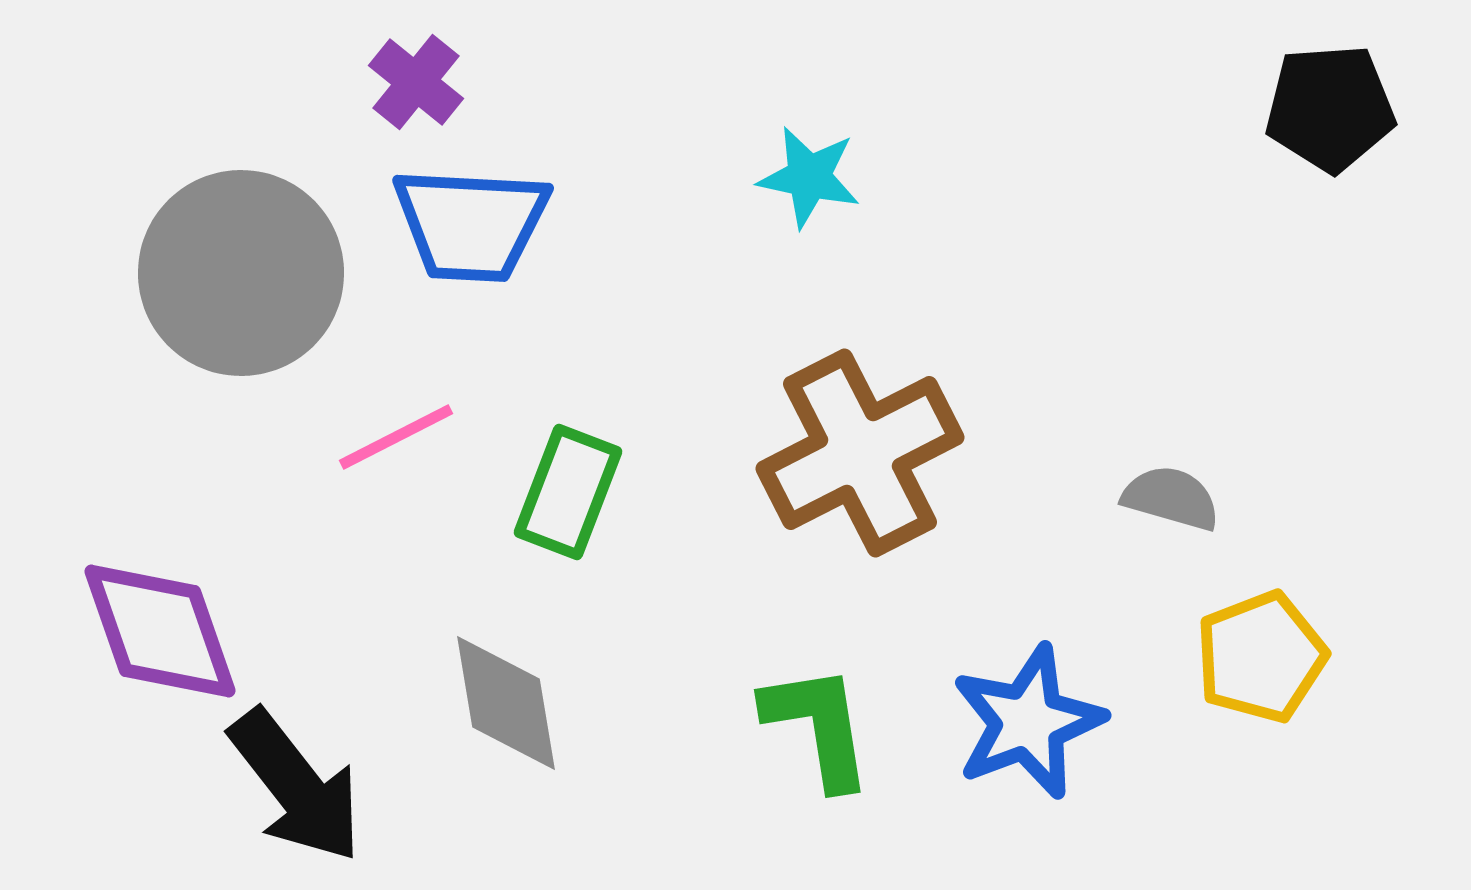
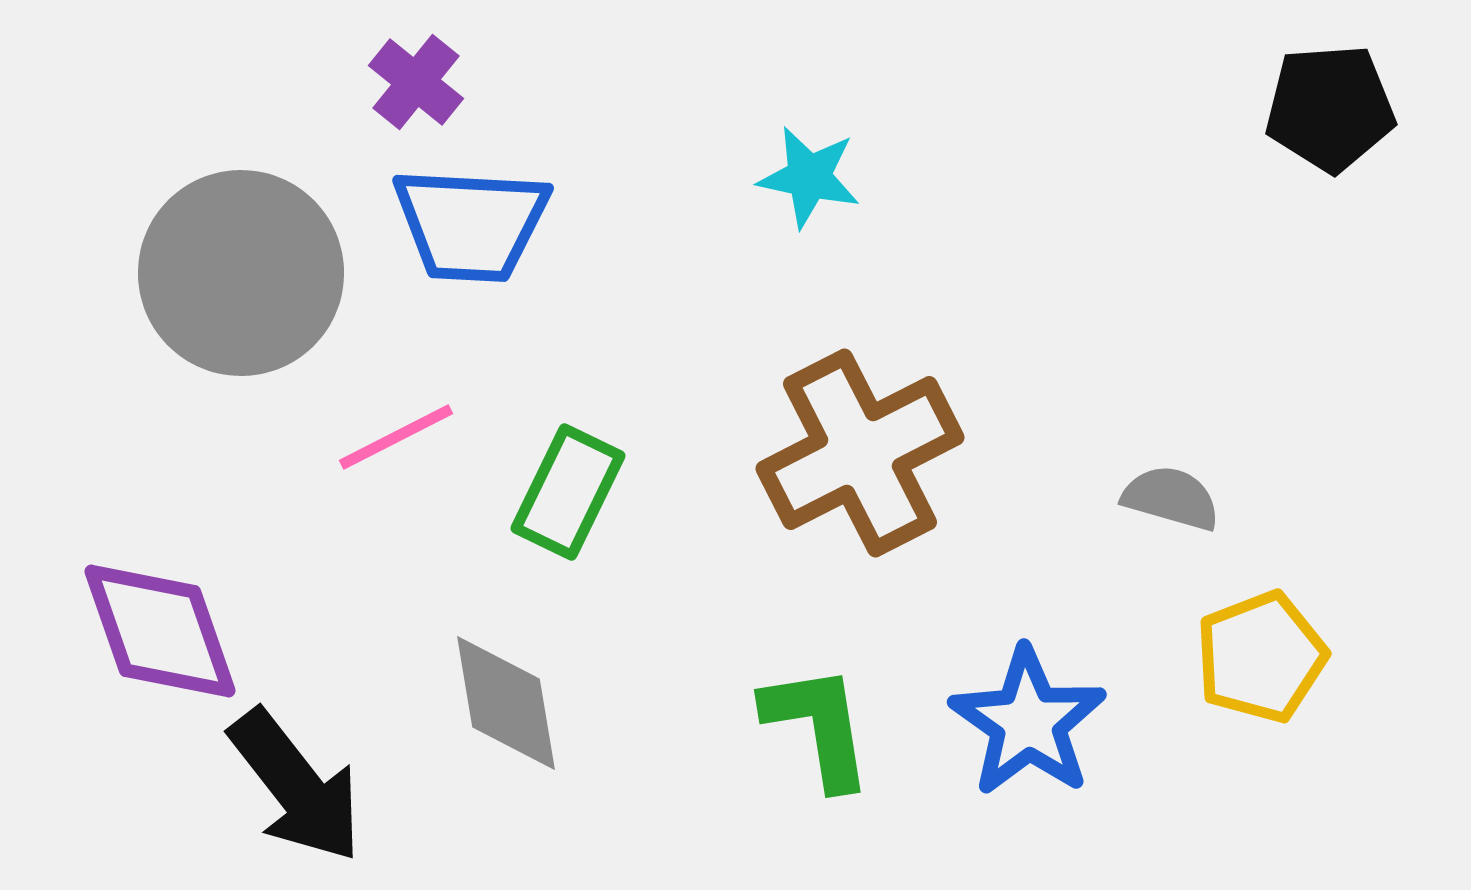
green rectangle: rotated 5 degrees clockwise
blue star: rotated 16 degrees counterclockwise
